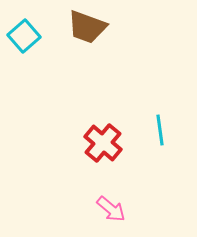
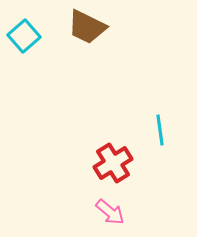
brown trapezoid: rotated 6 degrees clockwise
red cross: moved 10 px right, 20 px down; rotated 18 degrees clockwise
pink arrow: moved 1 px left, 3 px down
